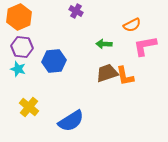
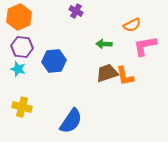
yellow cross: moved 7 px left; rotated 24 degrees counterclockwise
blue semicircle: rotated 24 degrees counterclockwise
